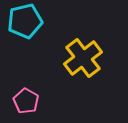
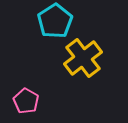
cyan pentagon: moved 30 px right; rotated 20 degrees counterclockwise
